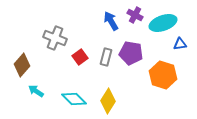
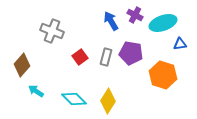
gray cross: moved 3 px left, 7 px up
